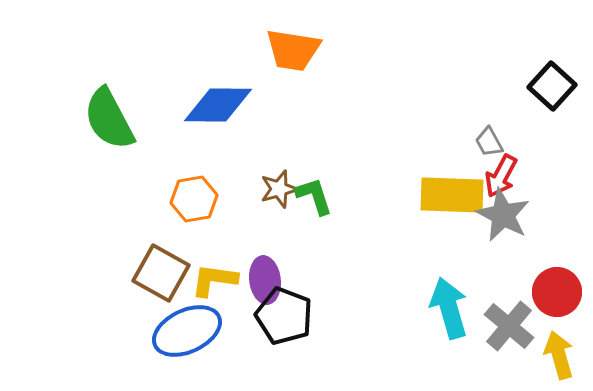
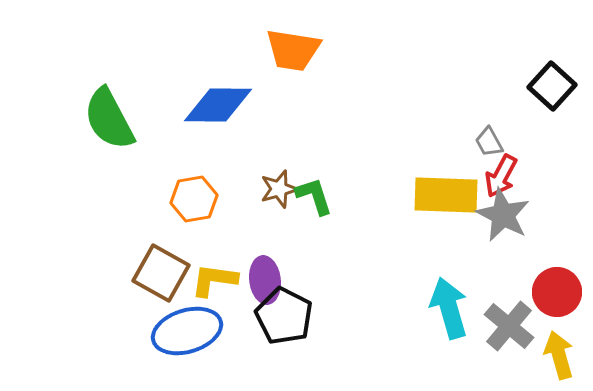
yellow rectangle: moved 6 px left
black pentagon: rotated 6 degrees clockwise
blue ellipse: rotated 8 degrees clockwise
